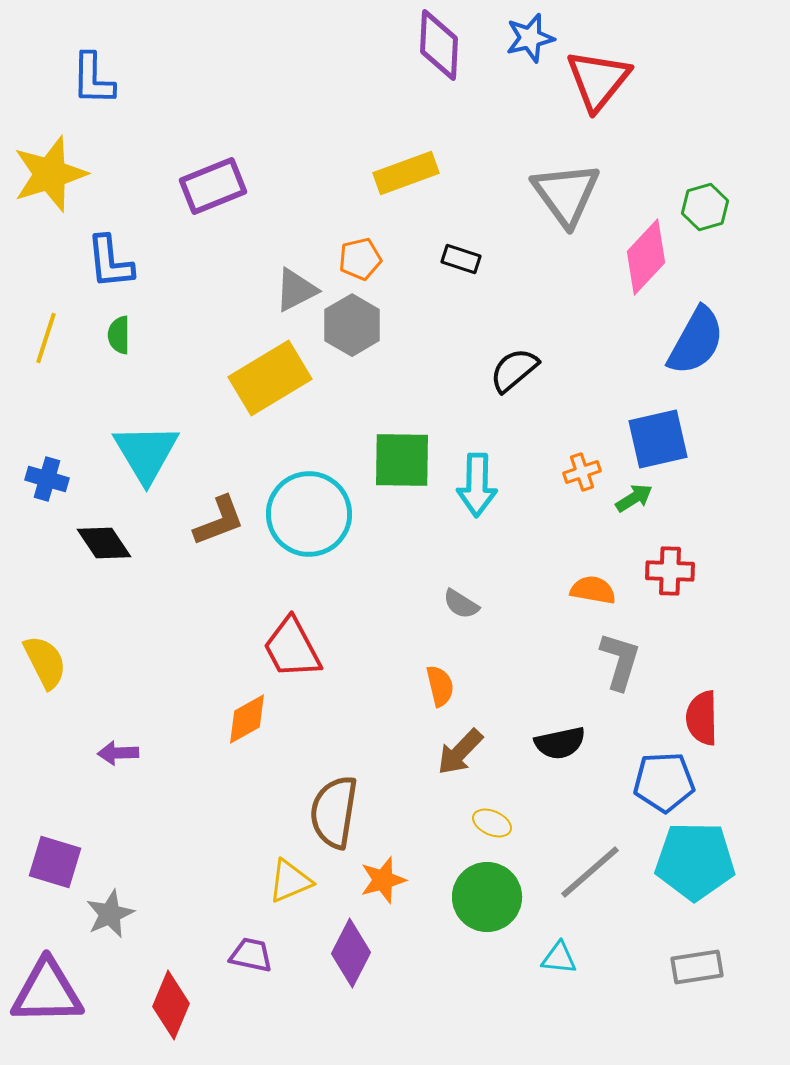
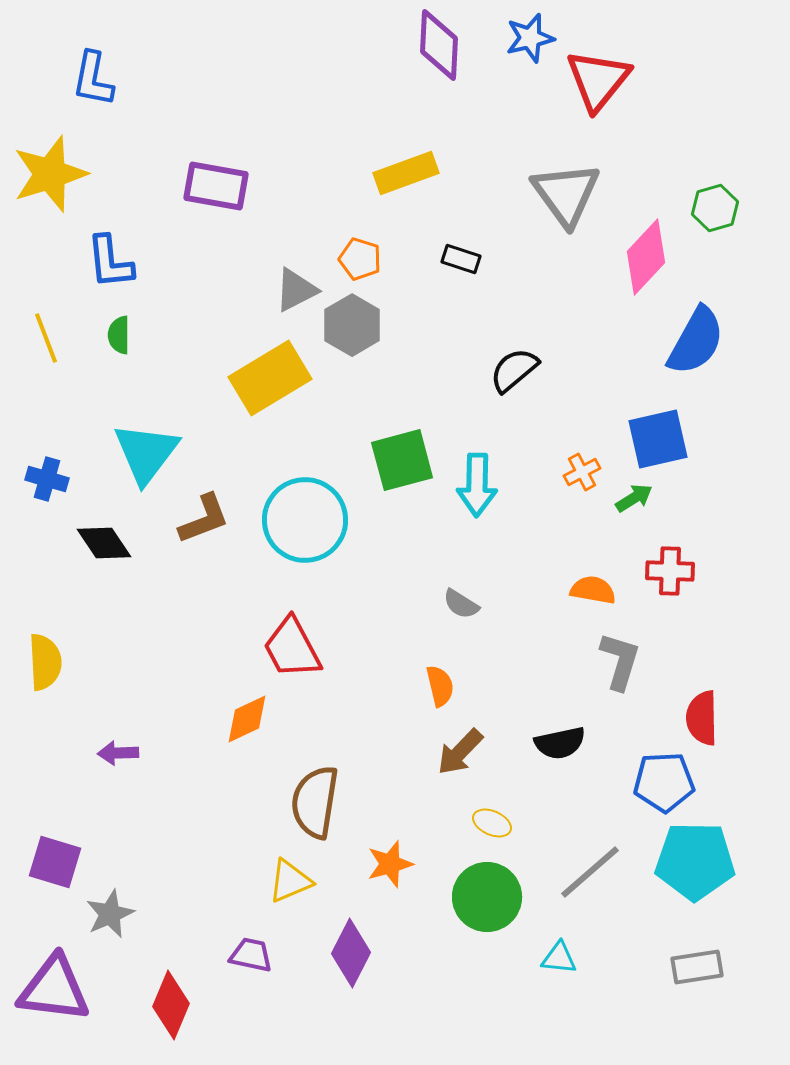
blue L-shape at (93, 79): rotated 10 degrees clockwise
purple rectangle at (213, 186): moved 3 px right; rotated 32 degrees clockwise
green hexagon at (705, 207): moved 10 px right, 1 px down
orange pentagon at (360, 259): rotated 30 degrees clockwise
yellow line at (46, 338): rotated 39 degrees counterclockwise
cyan triangle at (146, 453): rotated 8 degrees clockwise
green square at (402, 460): rotated 16 degrees counterclockwise
orange cross at (582, 472): rotated 9 degrees counterclockwise
cyan circle at (309, 514): moved 4 px left, 6 px down
brown L-shape at (219, 521): moved 15 px left, 2 px up
yellow semicircle at (45, 662): rotated 24 degrees clockwise
orange diamond at (247, 719): rotated 4 degrees clockwise
brown semicircle at (334, 812): moved 19 px left, 10 px up
orange star at (383, 880): moved 7 px right, 16 px up
purple triangle at (47, 992): moved 7 px right, 3 px up; rotated 8 degrees clockwise
